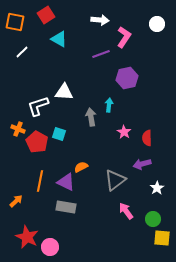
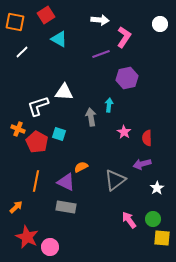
white circle: moved 3 px right
orange line: moved 4 px left
orange arrow: moved 6 px down
pink arrow: moved 3 px right, 9 px down
